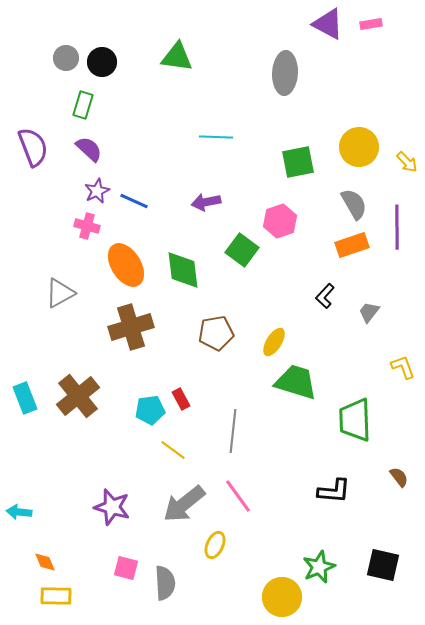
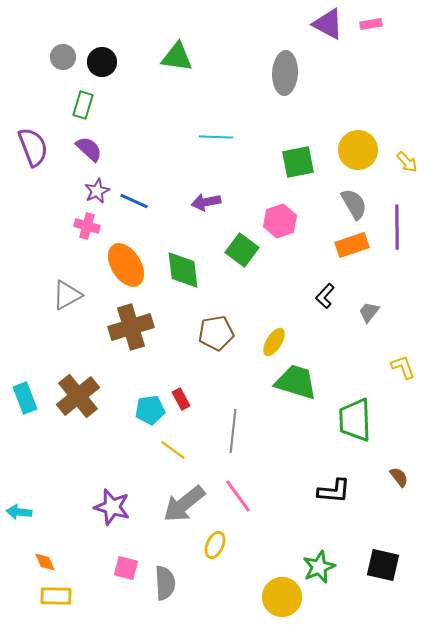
gray circle at (66, 58): moved 3 px left, 1 px up
yellow circle at (359, 147): moved 1 px left, 3 px down
gray triangle at (60, 293): moved 7 px right, 2 px down
